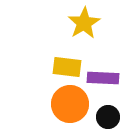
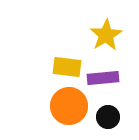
yellow star: moved 22 px right, 12 px down
purple rectangle: rotated 8 degrees counterclockwise
orange circle: moved 1 px left, 2 px down
